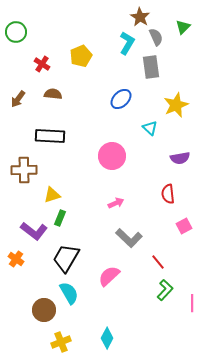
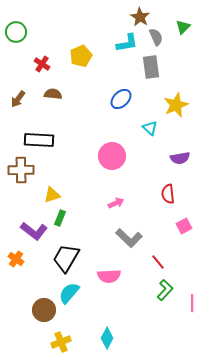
cyan L-shape: rotated 50 degrees clockwise
black rectangle: moved 11 px left, 4 px down
brown cross: moved 3 px left
pink semicircle: rotated 140 degrees counterclockwise
cyan semicircle: rotated 110 degrees counterclockwise
